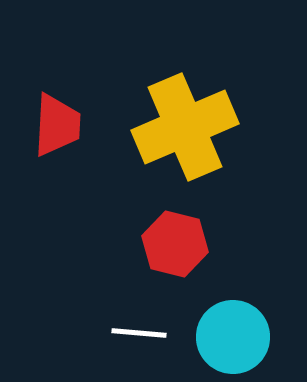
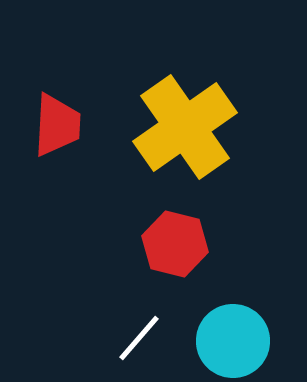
yellow cross: rotated 12 degrees counterclockwise
white line: moved 5 px down; rotated 54 degrees counterclockwise
cyan circle: moved 4 px down
